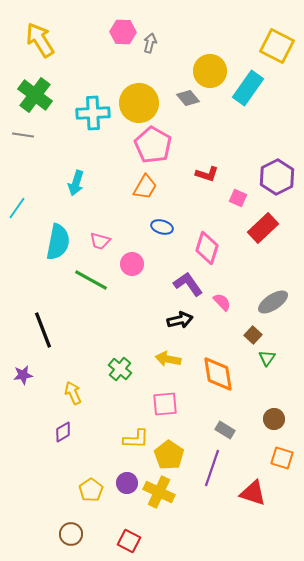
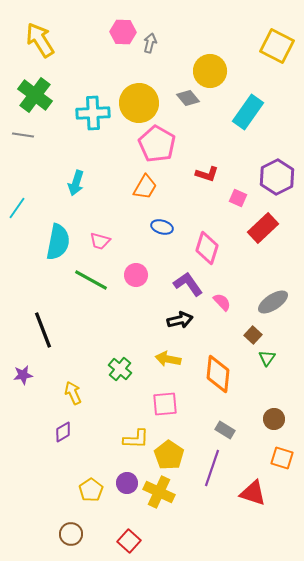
cyan rectangle at (248, 88): moved 24 px down
pink pentagon at (153, 145): moved 4 px right, 1 px up
pink circle at (132, 264): moved 4 px right, 11 px down
orange diamond at (218, 374): rotated 15 degrees clockwise
red square at (129, 541): rotated 15 degrees clockwise
